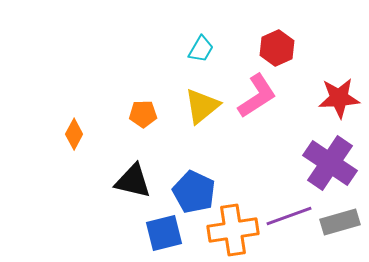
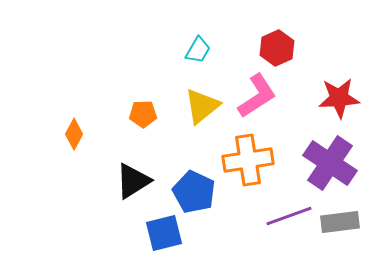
cyan trapezoid: moved 3 px left, 1 px down
black triangle: rotated 45 degrees counterclockwise
gray rectangle: rotated 9 degrees clockwise
orange cross: moved 15 px right, 70 px up
